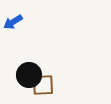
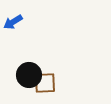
brown square: moved 2 px right, 2 px up
